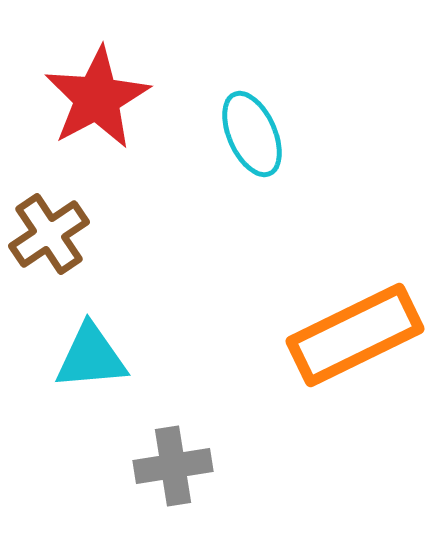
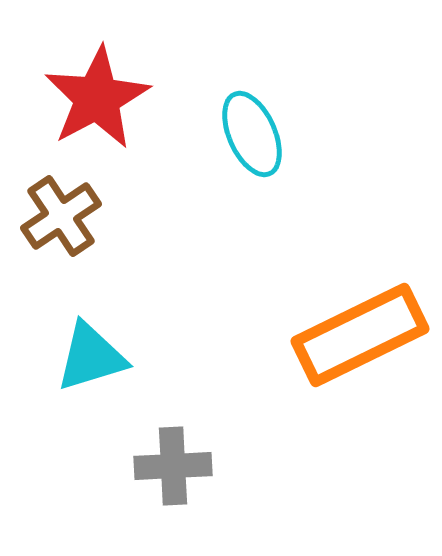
brown cross: moved 12 px right, 18 px up
orange rectangle: moved 5 px right
cyan triangle: rotated 12 degrees counterclockwise
gray cross: rotated 6 degrees clockwise
